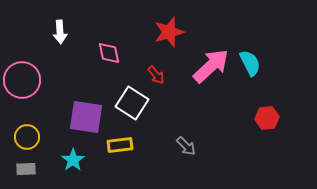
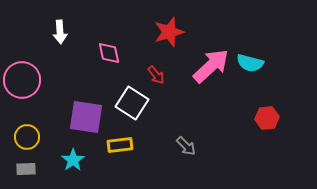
cyan semicircle: rotated 132 degrees clockwise
